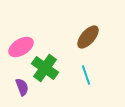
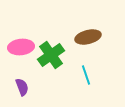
brown ellipse: rotated 35 degrees clockwise
pink ellipse: rotated 25 degrees clockwise
green cross: moved 6 px right, 13 px up; rotated 20 degrees clockwise
